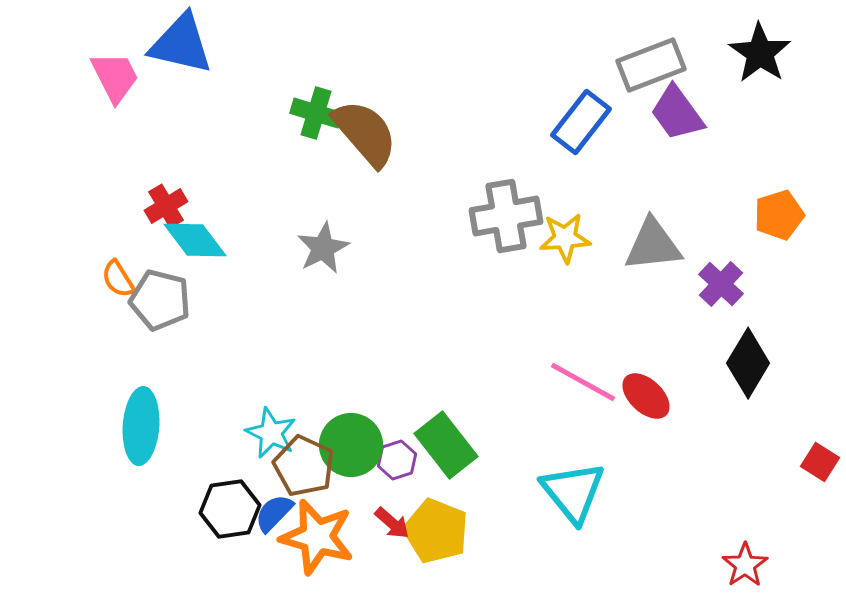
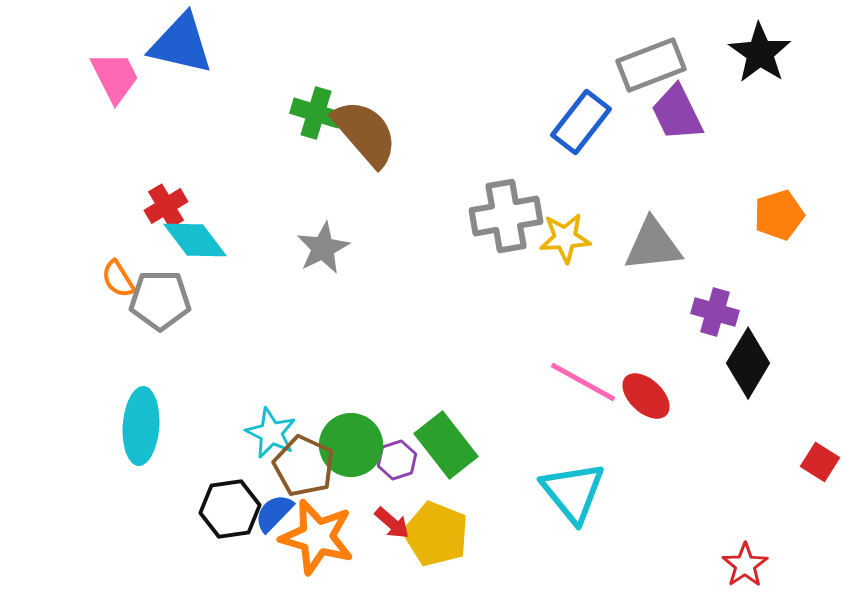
purple trapezoid: rotated 10 degrees clockwise
purple cross: moved 6 px left, 28 px down; rotated 27 degrees counterclockwise
gray pentagon: rotated 14 degrees counterclockwise
yellow pentagon: moved 3 px down
